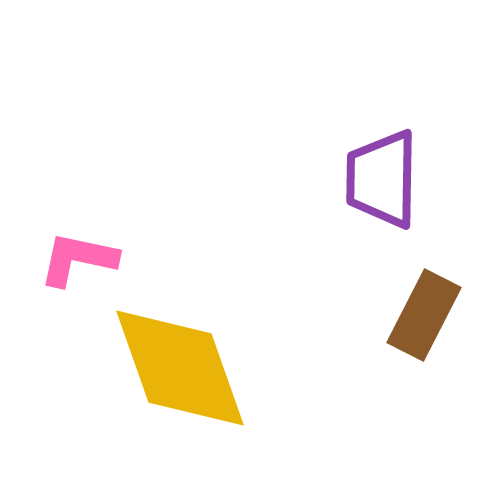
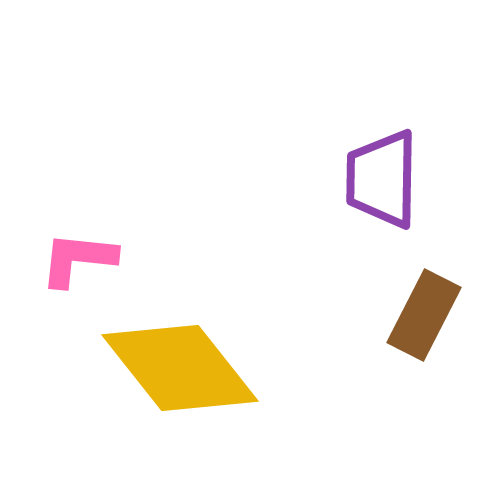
pink L-shape: rotated 6 degrees counterclockwise
yellow diamond: rotated 19 degrees counterclockwise
